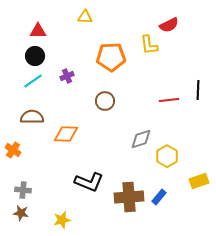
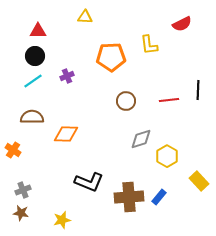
red semicircle: moved 13 px right, 1 px up
brown circle: moved 21 px right
yellow rectangle: rotated 66 degrees clockwise
gray cross: rotated 28 degrees counterclockwise
